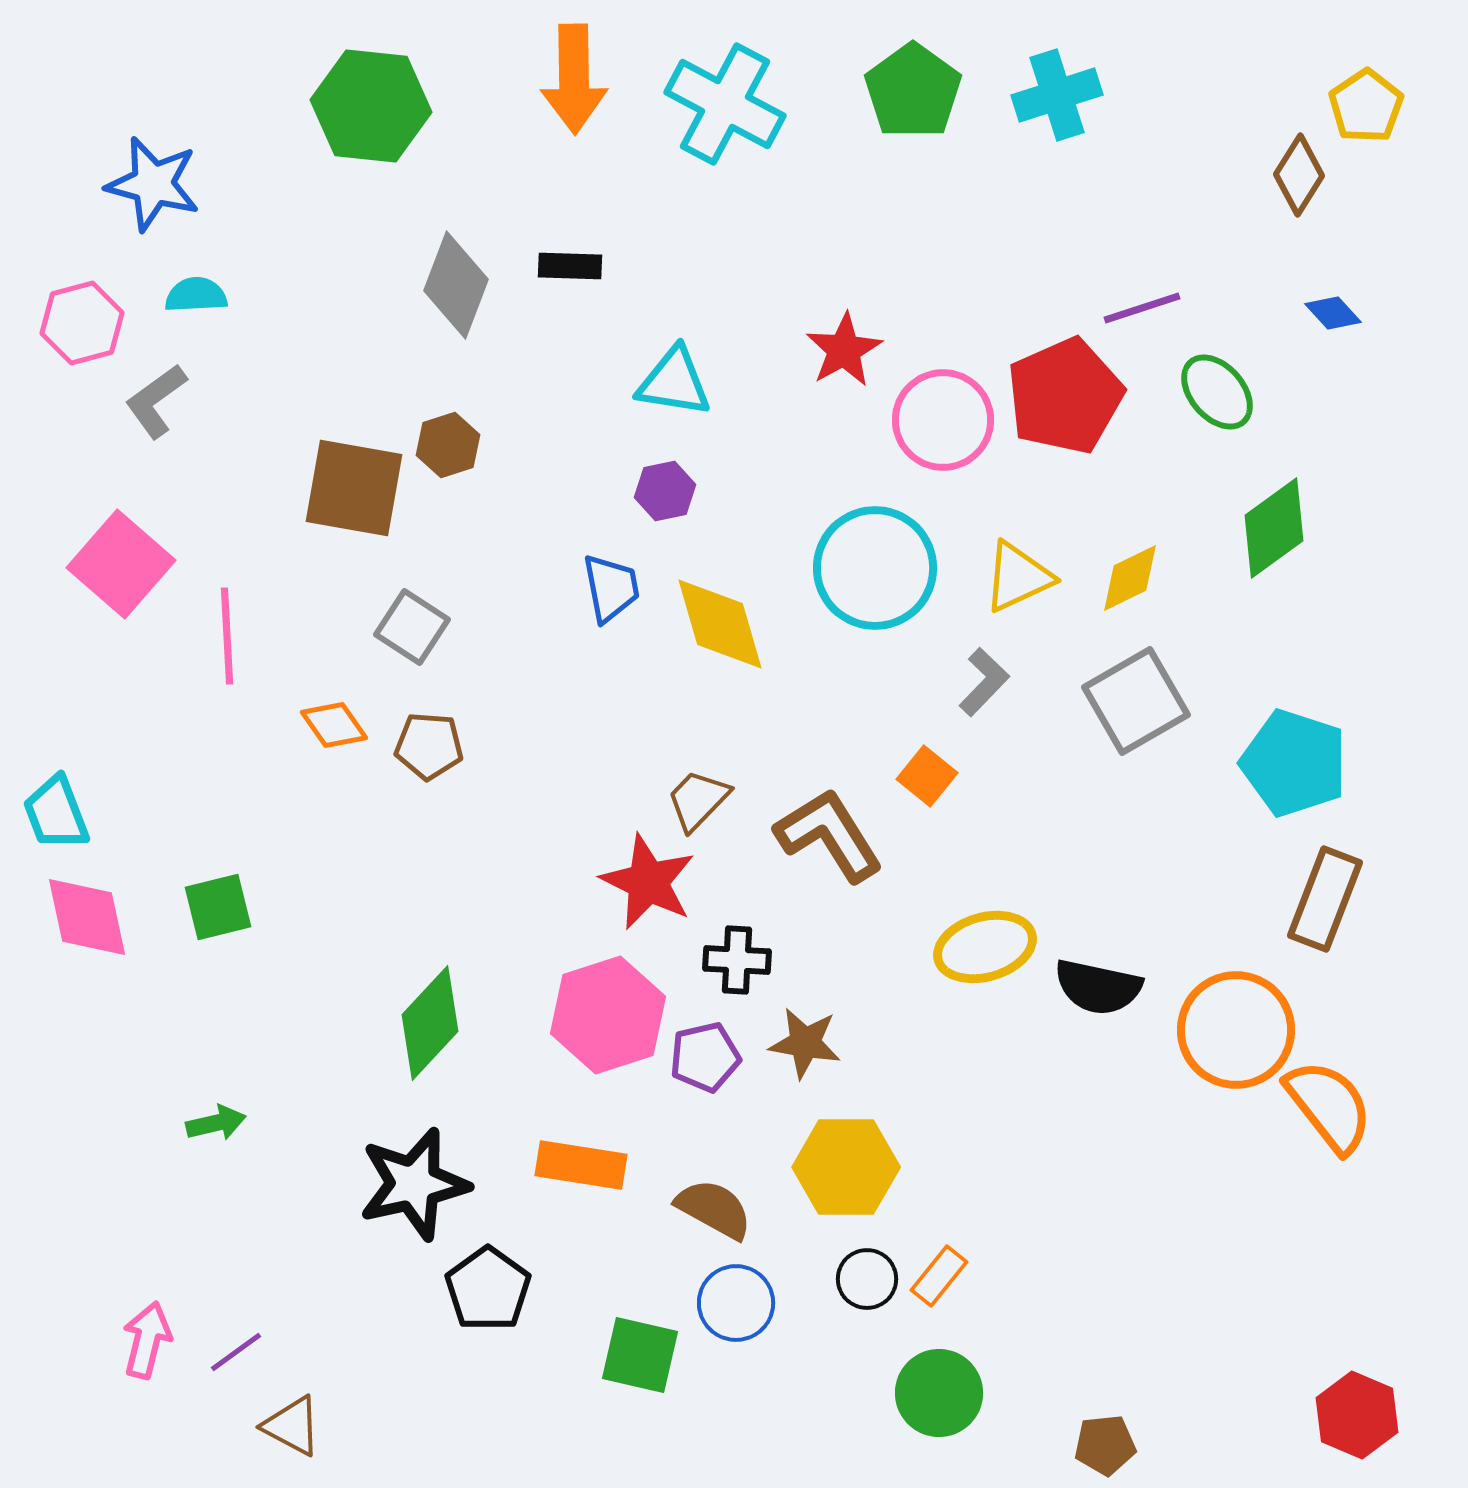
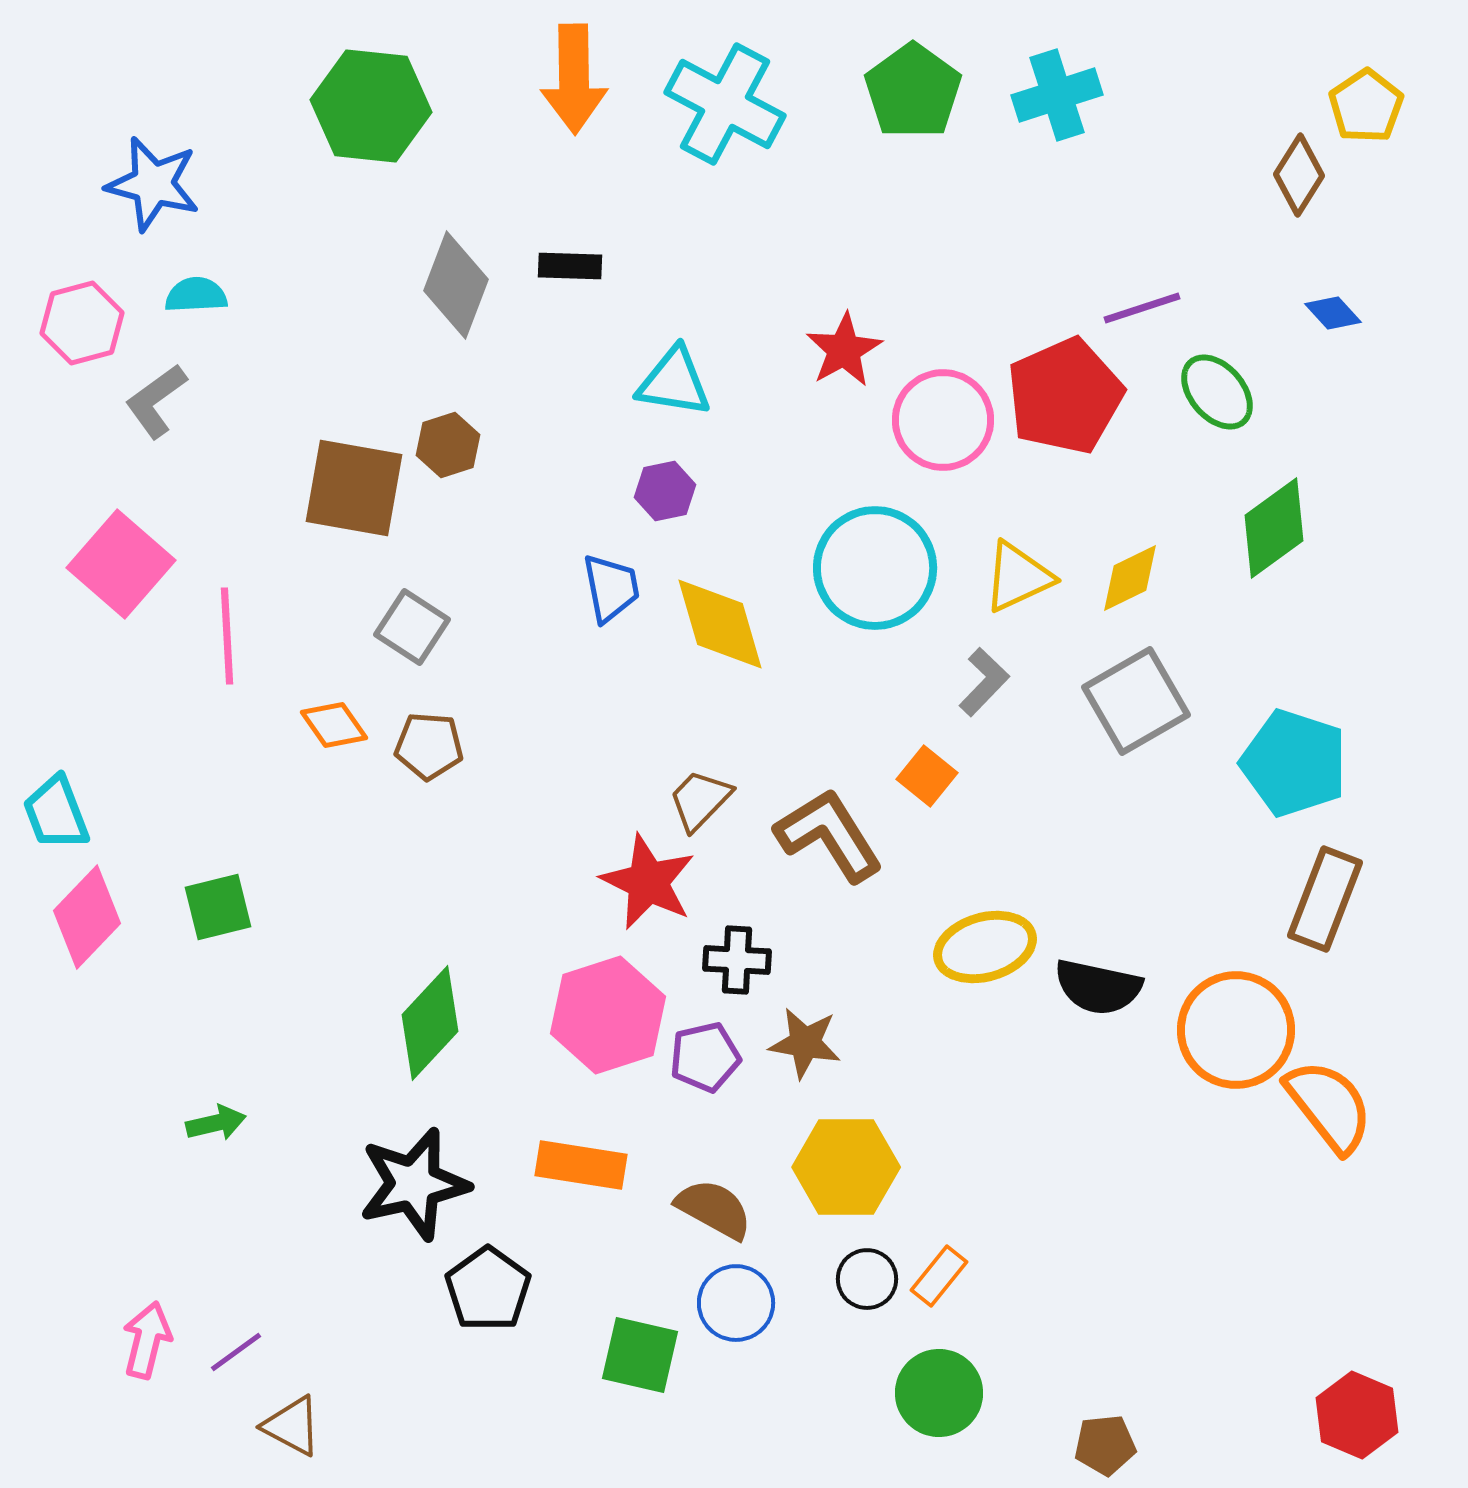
brown trapezoid at (698, 800): moved 2 px right
pink diamond at (87, 917): rotated 56 degrees clockwise
